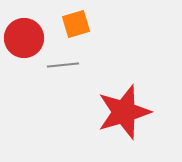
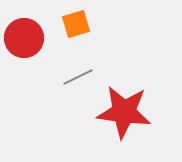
gray line: moved 15 px right, 12 px down; rotated 20 degrees counterclockwise
red star: rotated 24 degrees clockwise
